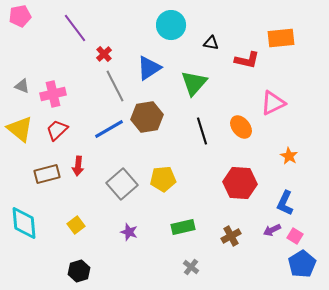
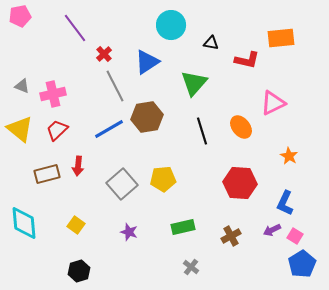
blue triangle: moved 2 px left, 6 px up
yellow square: rotated 18 degrees counterclockwise
